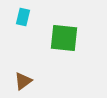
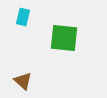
brown triangle: rotated 42 degrees counterclockwise
